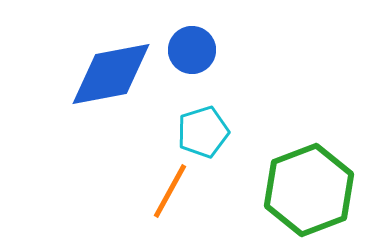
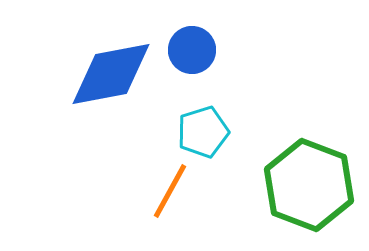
green hexagon: moved 5 px up; rotated 18 degrees counterclockwise
